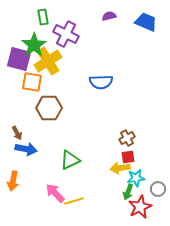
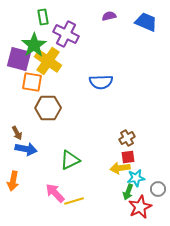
yellow cross: rotated 24 degrees counterclockwise
brown hexagon: moved 1 px left
